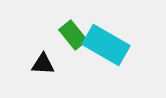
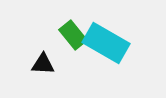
cyan rectangle: moved 2 px up
